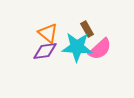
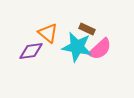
brown rectangle: rotated 35 degrees counterclockwise
cyan star: rotated 8 degrees clockwise
purple diamond: moved 14 px left
